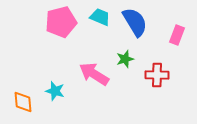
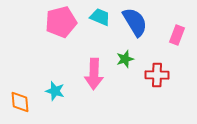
pink arrow: rotated 120 degrees counterclockwise
orange diamond: moved 3 px left
